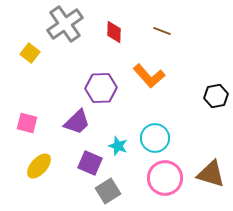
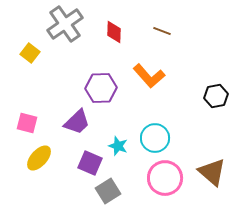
yellow ellipse: moved 8 px up
brown triangle: moved 1 px right, 2 px up; rotated 24 degrees clockwise
